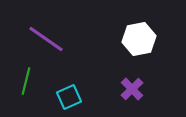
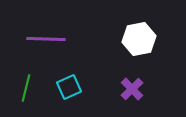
purple line: rotated 33 degrees counterclockwise
green line: moved 7 px down
cyan square: moved 10 px up
